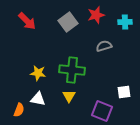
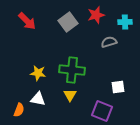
gray semicircle: moved 5 px right, 4 px up
white square: moved 6 px left, 5 px up
yellow triangle: moved 1 px right, 1 px up
